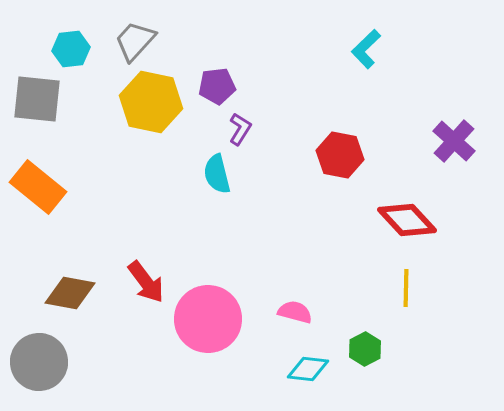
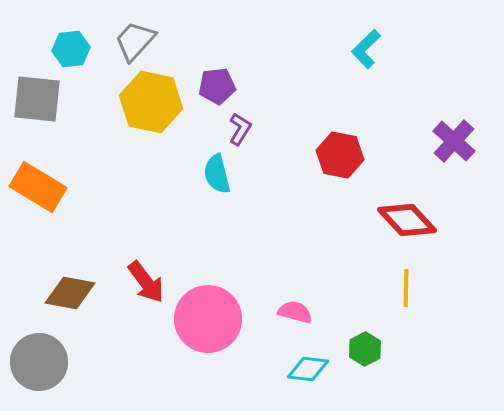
orange rectangle: rotated 8 degrees counterclockwise
